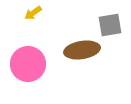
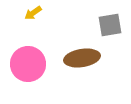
brown ellipse: moved 8 px down
